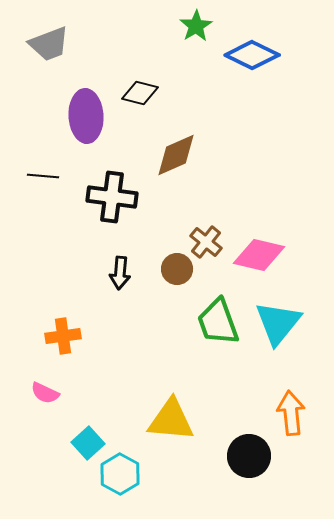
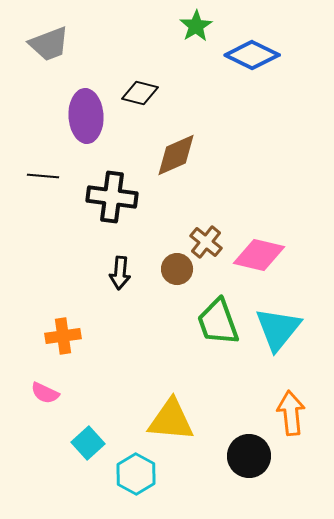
cyan triangle: moved 6 px down
cyan hexagon: moved 16 px right
